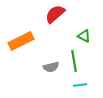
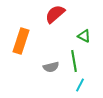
orange rectangle: rotated 45 degrees counterclockwise
cyan line: rotated 56 degrees counterclockwise
